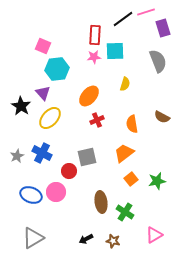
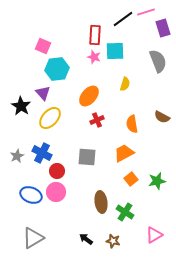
pink star: rotated 24 degrees clockwise
orange trapezoid: rotated 10 degrees clockwise
gray square: rotated 18 degrees clockwise
red circle: moved 12 px left
black arrow: rotated 64 degrees clockwise
